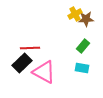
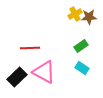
brown star: moved 3 px right, 2 px up
green rectangle: moved 2 px left; rotated 16 degrees clockwise
black rectangle: moved 5 px left, 14 px down
cyan rectangle: rotated 24 degrees clockwise
